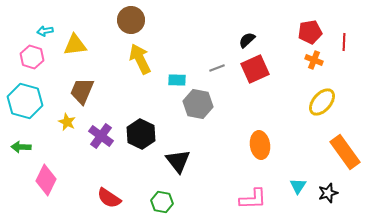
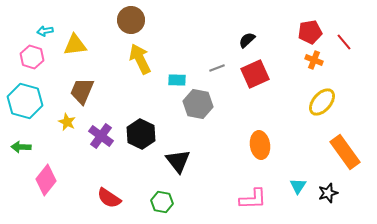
red line: rotated 42 degrees counterclockwise
red square: moved 5 px down
pink diamond: rotated 12 degrees clockwise
